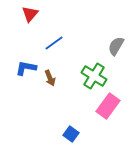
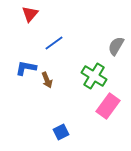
brown arrow: moved 3 px left, 2 px down
blue square: moved 10 px left, 2 px up; rotated 28 degrees clockwise
